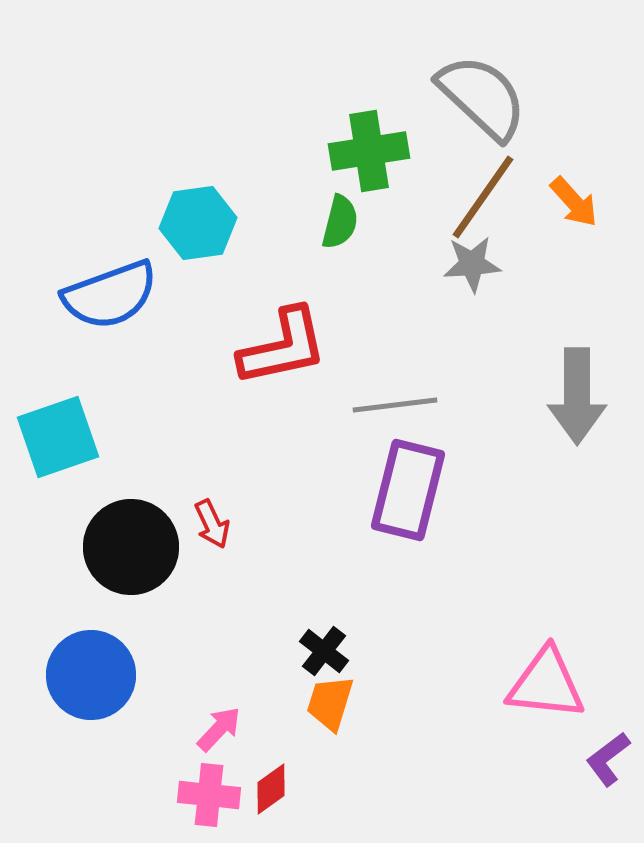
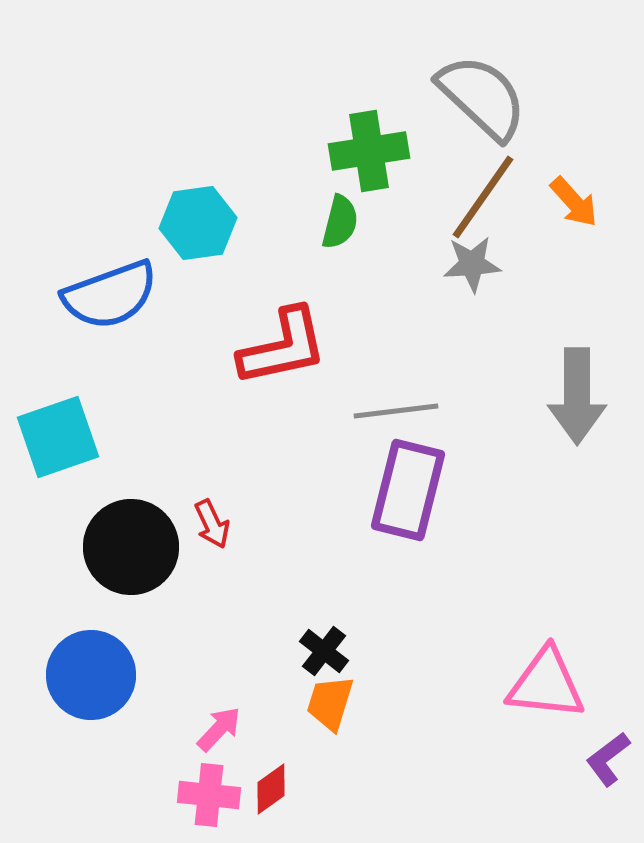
gray line: moved 1 px right, 6 px down
